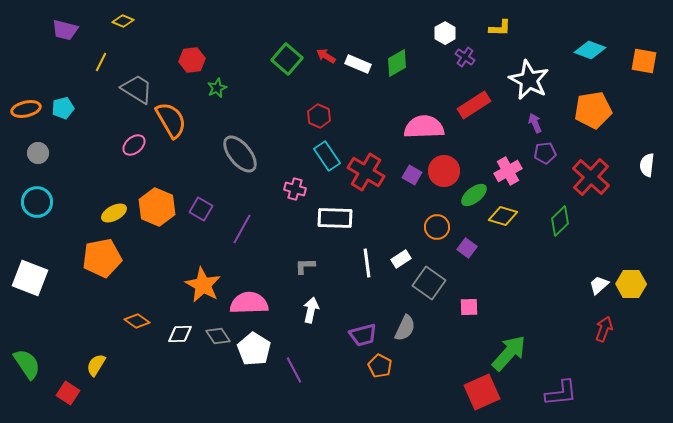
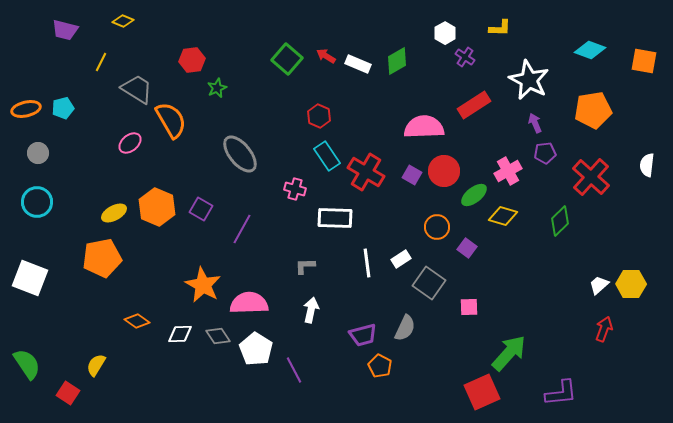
green diamond at (397, 63): moved 2 px up
pink ellipse at (134, 145): moved 4 px left, 2 px up
white pentagon at (254, 349): moved 2 px right
